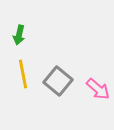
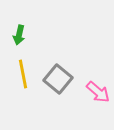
gray square: moved 2 px up
pink arrow: moved 3 px down
